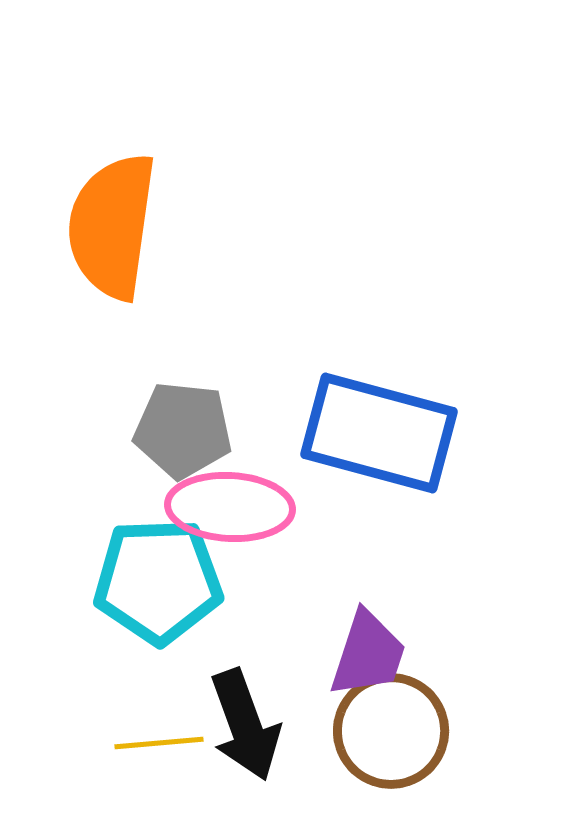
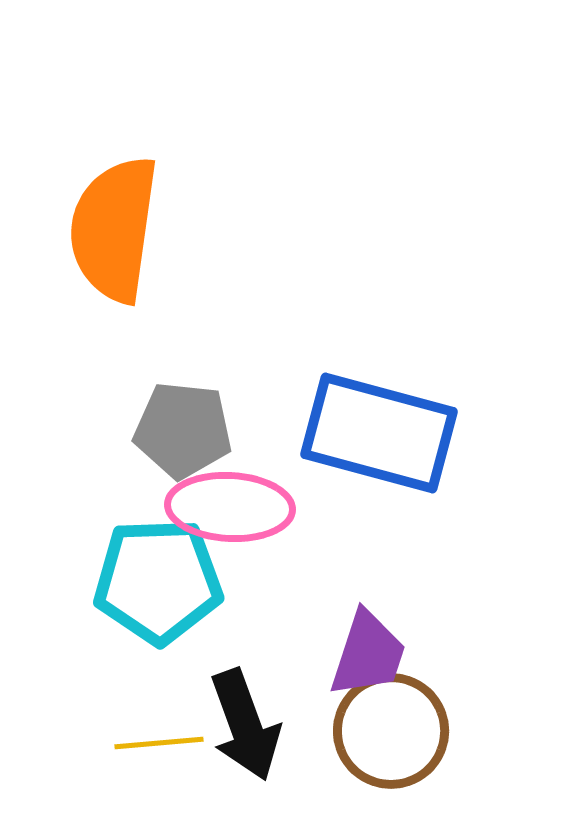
orange semicircle: moved 2 px right, 3 px down
